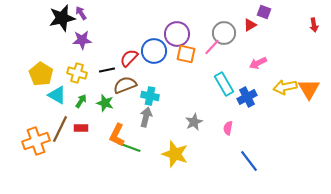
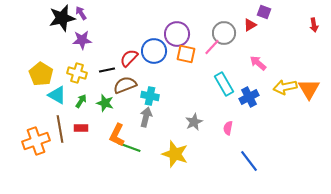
pink arrow: rotated 66 degrees clockwise
blue cross: moved 2 px right
brown line: rotated 36 degrees counterclockwise
